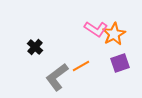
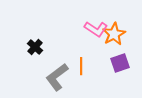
orange line: rotated 60 degrees counterclockwise
